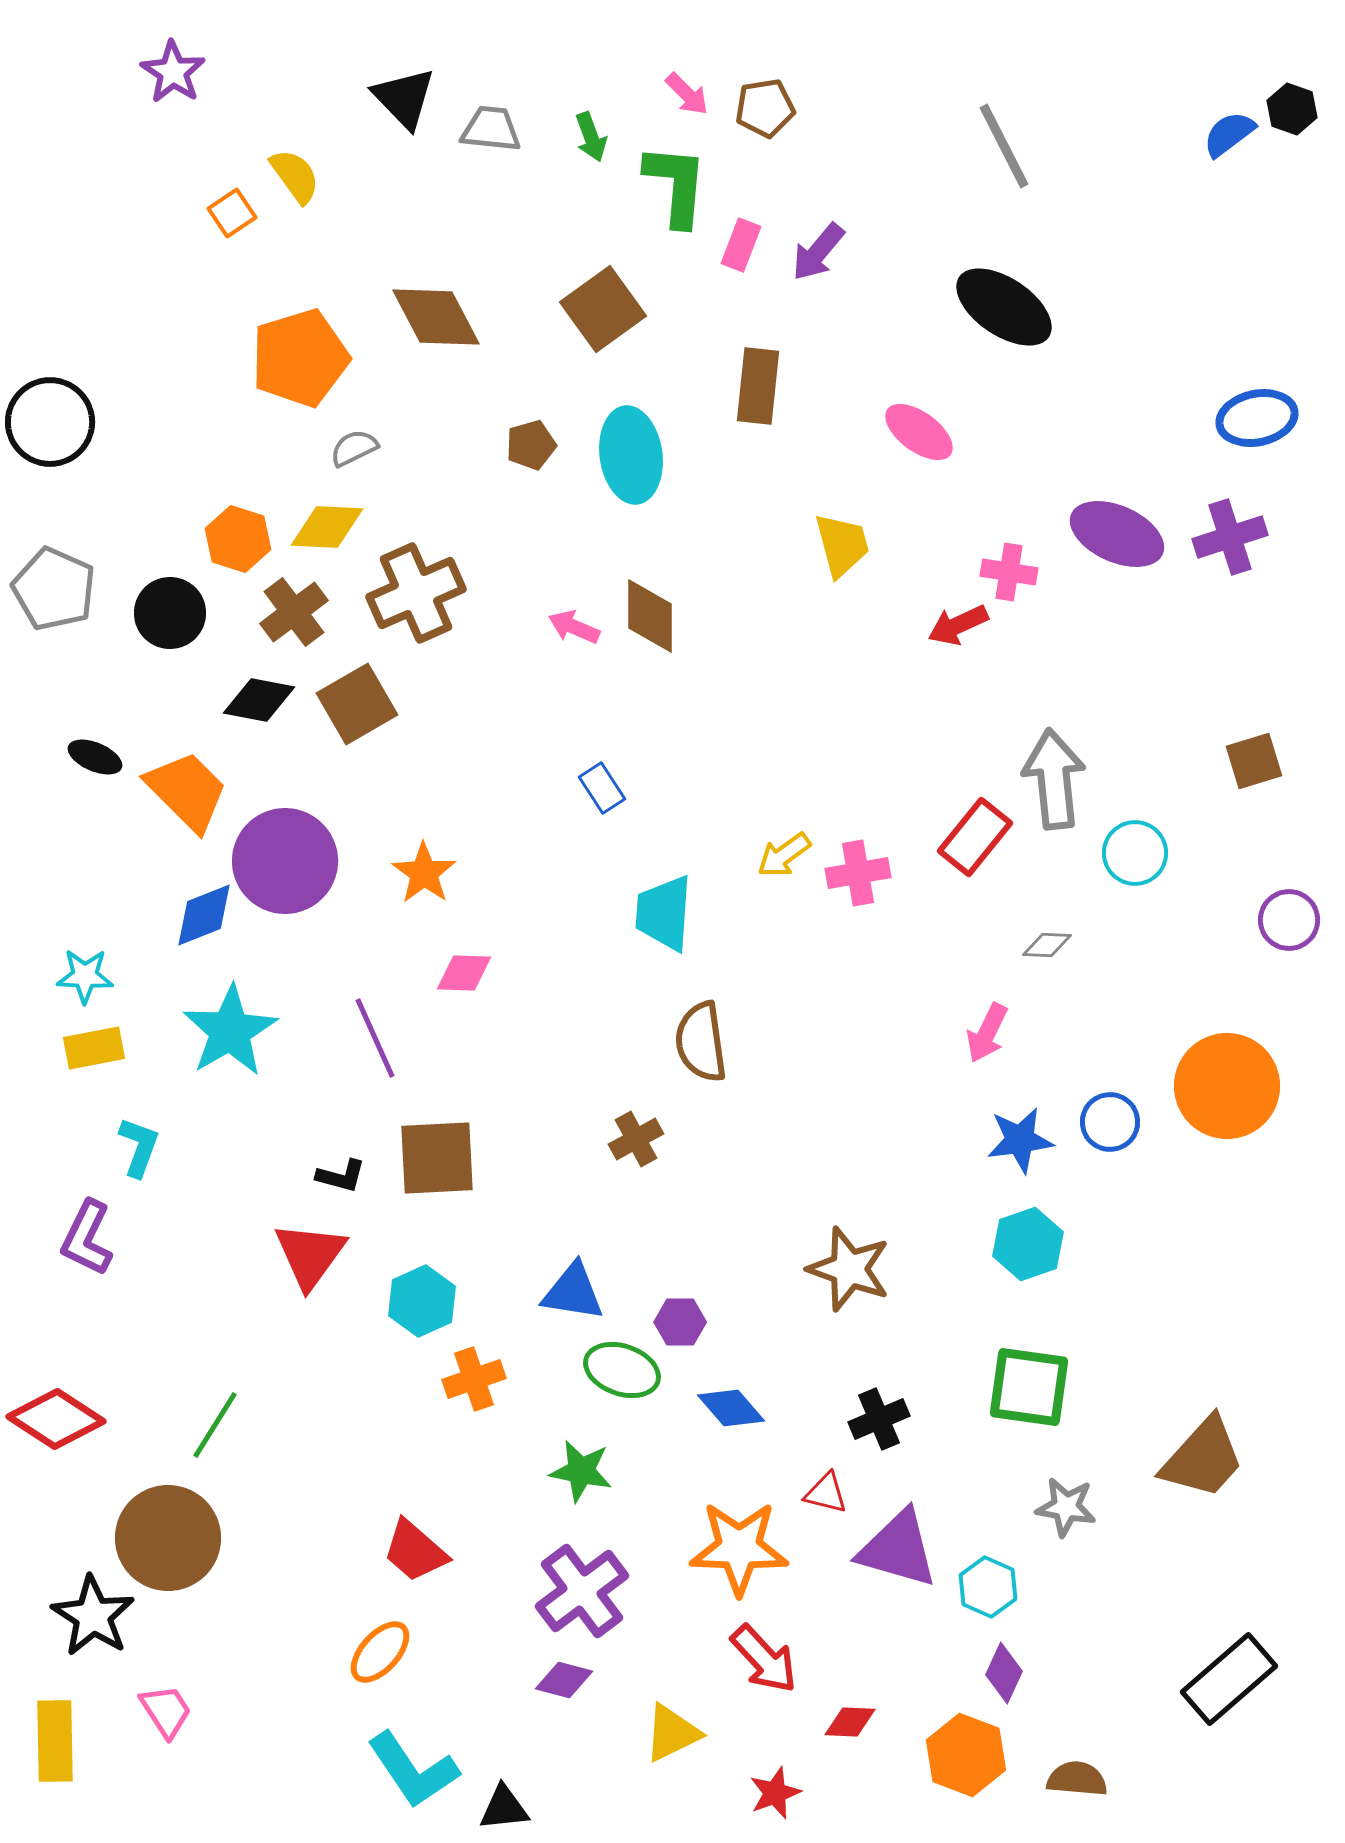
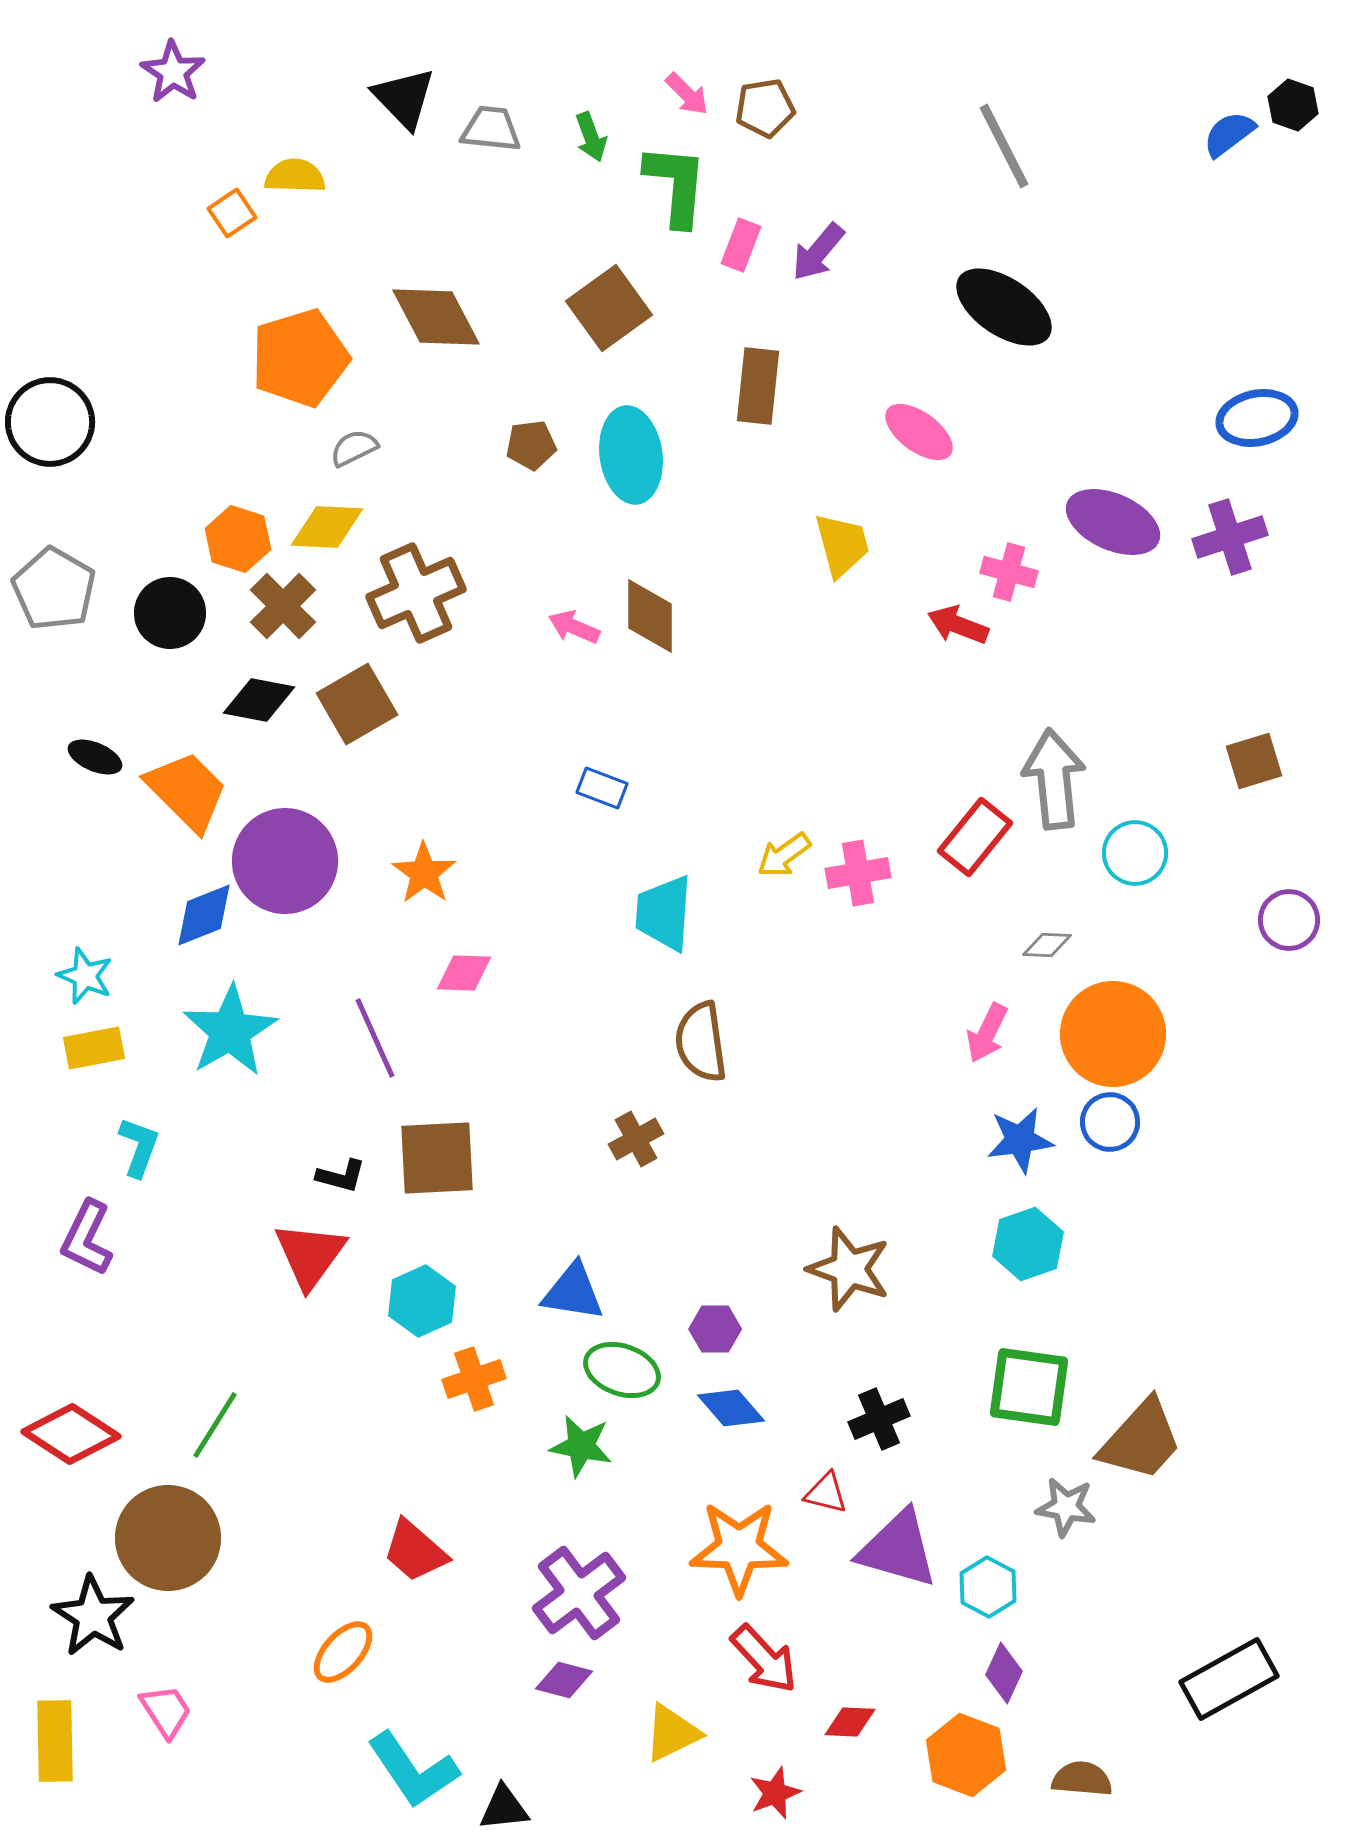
black hexagon at (1292, 109): moved 1 px right, 4 px up
yellow semicircle at (295, 176): rotated 52 degrees counterclockwise
brown square at (603, 309): moved 6 px right, 1 px up
brown pentagon at (531, 445): rotated 9 degrees clockwise
purple ellipse at (1117, 534): moved 4 px left, 12 px up
pink cross at (1009, 572): rotated 6 degrees clockwise
gray pentagon at (54, 589): rotated 6 degrees clockwise
brown cross at (294, 612): moved 11 px left, 6 px up; rotated 8 degrees counterclockwise
red arrow at (958, 625): rotated 46 degrees clockwise
blue rectangle at (602, 788): rotated 36 degrees counterclockwise
cyan star at (85, 976): rotated 20 degrees clockwise
orange circle at (1227, 1086): moved 114 px left, 52 px up
purple hexagon at (680, 1322): moved 35 px right, 7 px down
red diamond at (56, 1419): moved 15 px right, 15 px down
brown trapezoid at (1203, 1458): moved 62 px left, 18 px up
green star at (581, 1471): moved 25 px up
cyan hexagon at (988, 1587): rotated 4 degrees clockwise
purple cross at (582, 1591): moved 3 px left, 2 px down
orange ellipse at (380, 1652): moved 37 px left
black rectangle at (1229, 1679): rotated 12 degrees clockwise
brown semicircle at (1077, 1779): moved 5 px right
